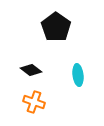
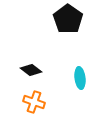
black pentagon: moved 12 px right, 8 px up
cyan ellipse: moved 2 px right, 3 px down
